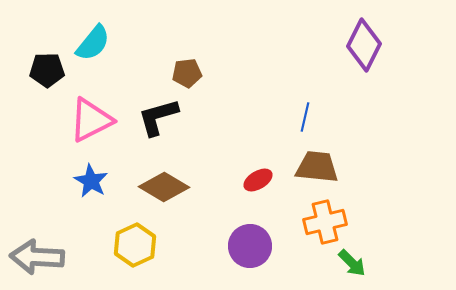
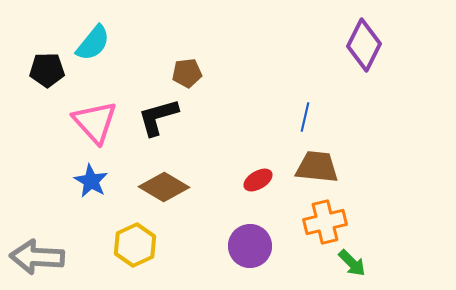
pink triangle: moved 4 px right, 2 px down; rotated 45 degrees counterclockwise
